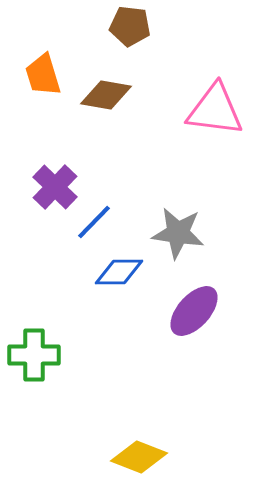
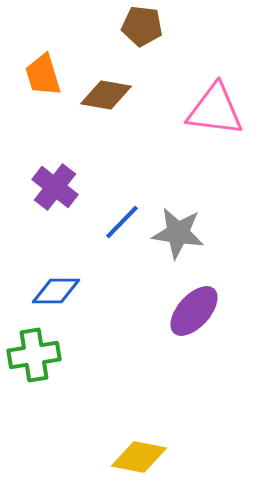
brown pentagon: moved 12 px right
purple cross: rotated 6 degrees counterclockwise
blue line: moved 28 px right
blue diamond: moved 63 px left, 19 px down
green cross: rotated 9 degrees counterclockwise
yellow diamond: rotated 10 degrees counterclockwise
